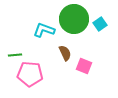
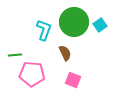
green circle: moved 3 px down
cyan square: moved 1 px down
cyan L-shape: rotated 90 degrees clockwise
pink square: moved 11 px left, 14 px down
pink pentagon: moved 2 px right
